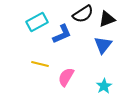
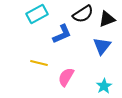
cyan rectangle: moved 8 px up
blue triangle: moved 1 px left, 1 px down
yellow line: moved 1 px left, 1 px up
